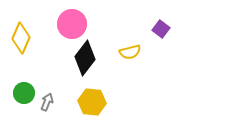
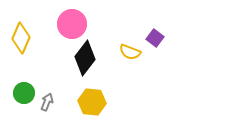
purple square: moved 6 px left, 9 px down
yellow semicircle: rotated 35 degrees clockwise
